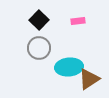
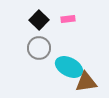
pink rectangle: moved 10 px left, 2 px up
cyan ellipse: rotated 32 degrees clockwise
brown triangle: moved 3 px left, 3 px down; rotated 25 degrees clockwise
